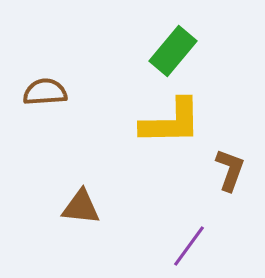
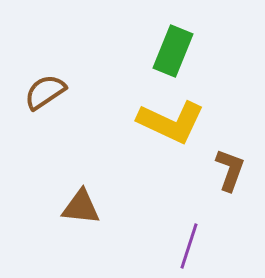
green rectangle: rotated 18 degrees counterclockwise
brown semicircle: rotated 30 degrees counterclockwise
yellow L-shape: rotated 26 degrees clockwise
purple line: rotated 18 degrees counterclockwise
